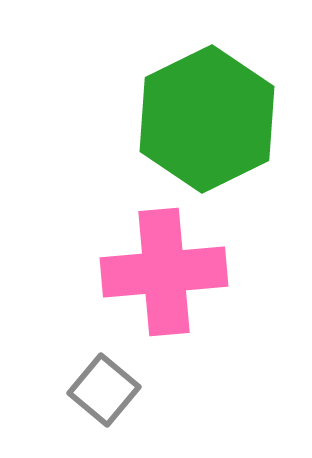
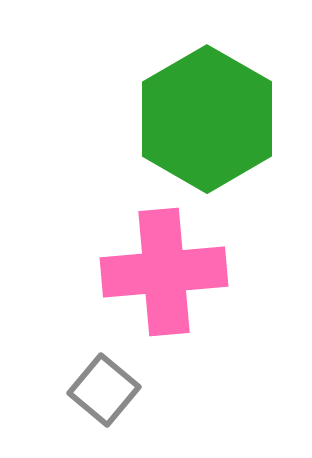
green hexagon: rotated 4 degrees counterclockwise
